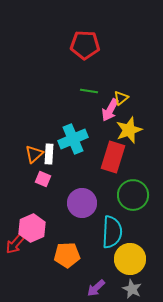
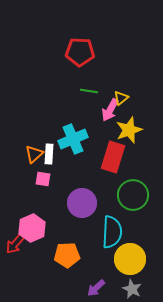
red pentagon: moved 5 px left, 7 px down
pink square: rotated 14 degrees counterclockwise
